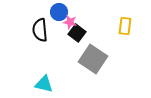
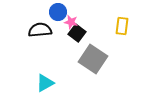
blue circle: moved 1 px left
pink star: moved 1 px right
yellow rectangle: moved 3 px left
black semicircle: rotated 90 degrees clockwise
cyan triangle: moved 1 px right, 1 px up; rotated 42 degrees counterclockwise
